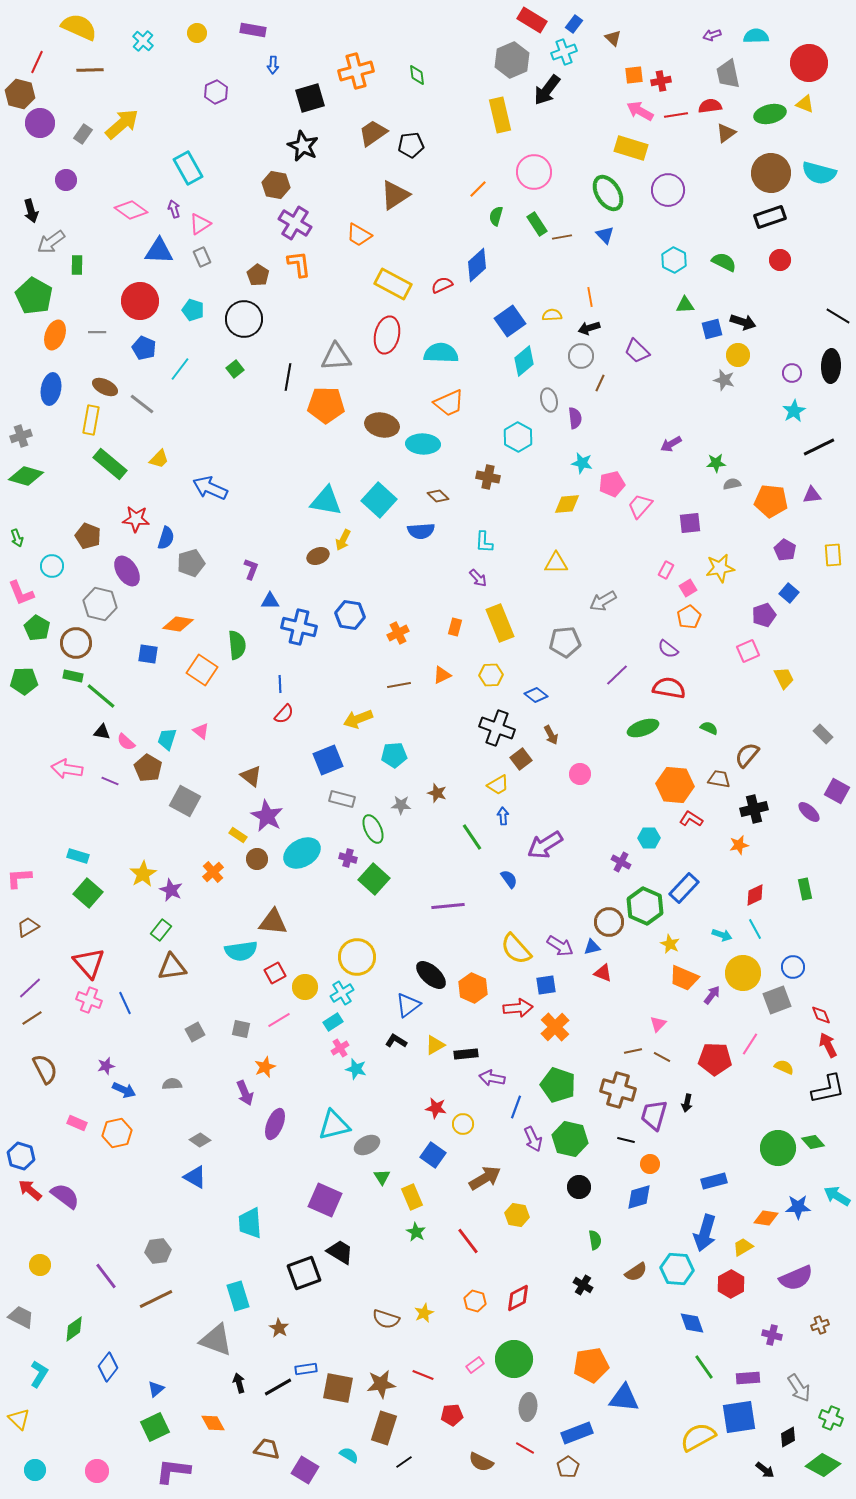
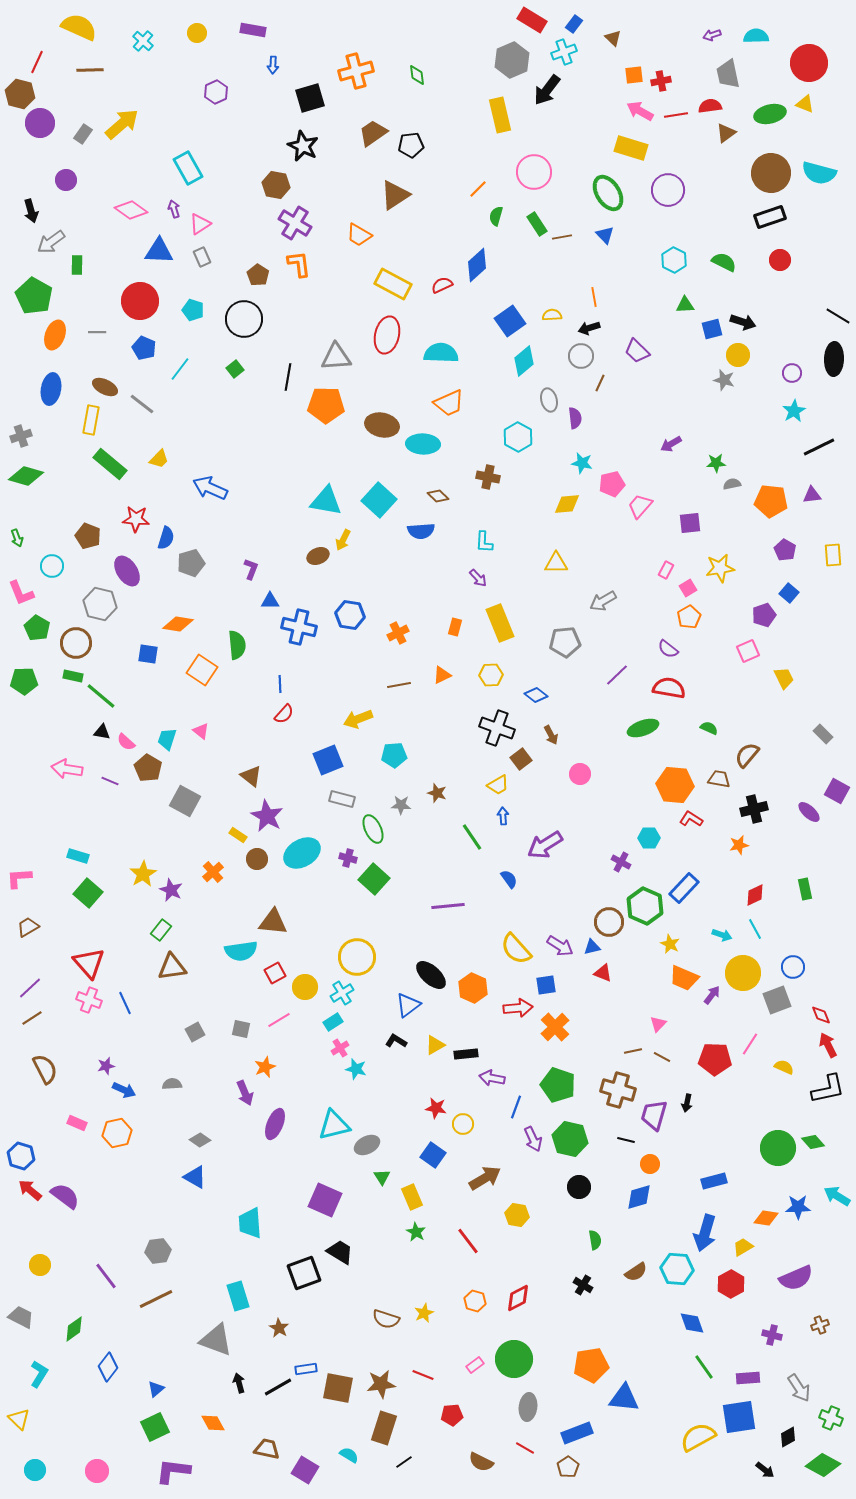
orange line at (590, 297): moved 4 px right
black ellipse at (831, 366): moved 3 px right, 7 px up
